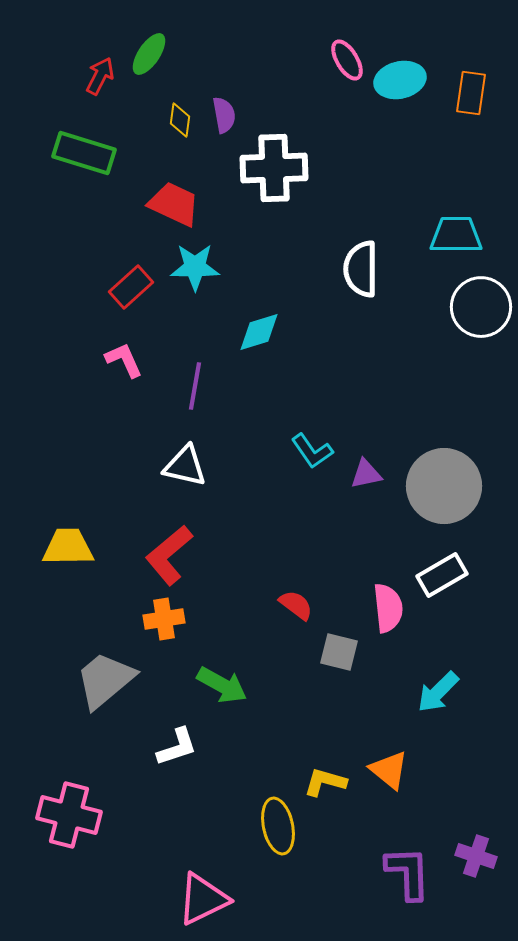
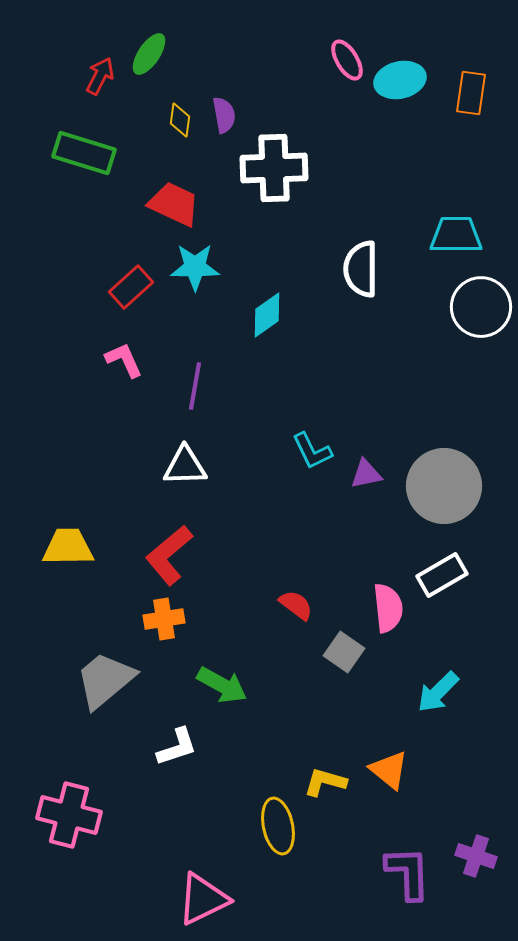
cyan diamond: moved 8 px right, 17 px up; rotated 18 degrees counterclockwise
cyan L-shape: rotated 9 degrees clockwise
white triangle: rotated 15 degrees counterclockwise
gray square: moved 5 px right; rotated 21 degrees clockwise
